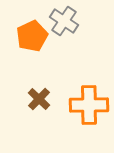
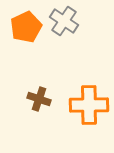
orange pentagon: moved 6 px left, 9 px up
brown cross: rotated 25 degrees counterclockwise
